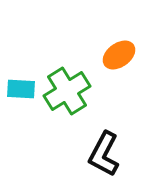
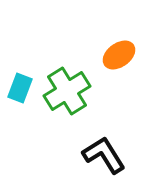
cyan rectangle: moved 1 px left, 1 px up; rotated 72 degrees counterclockwise
black L-shape: moved 1 px down; rotated 120 degrees clockwise
